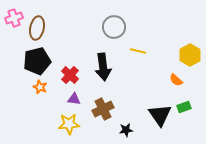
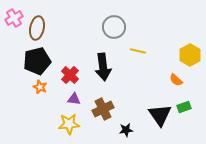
pink cross: rotated 12 degrees counterclockwise
